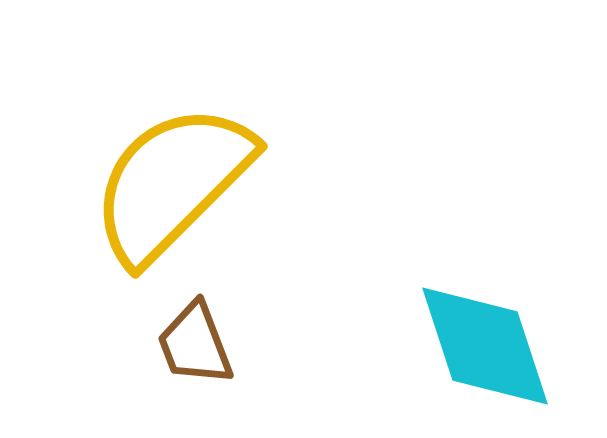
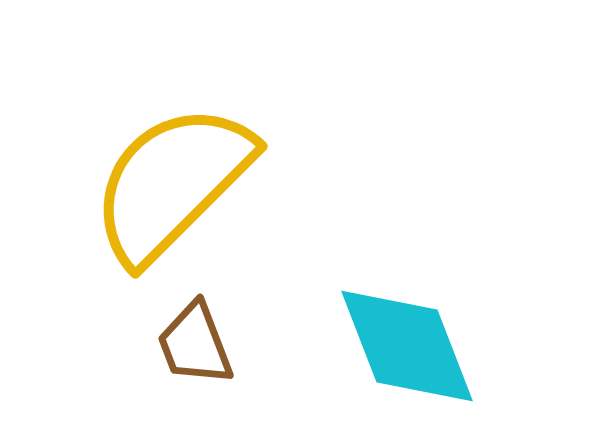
cyan diamond: moved 78 px left; rotated 3 degrees counterclockwise
